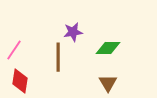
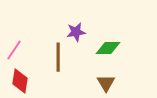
purple star: moved 3 px right
brown triangle: moved 2 px left
